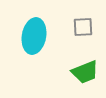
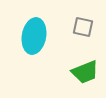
gray square: rotated 15 degrees clockwise
